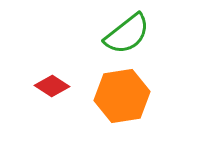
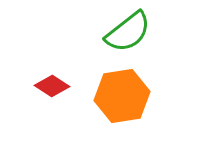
green semicircle: moved 1 px right, 2 px up
